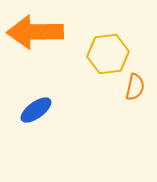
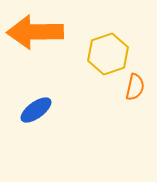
yellow hexagon: rotated 12 degrees counterclockwise
